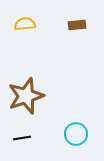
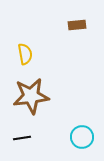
yellow semicircle: moved 30 px down; rotated 85 degrees clockwise
brown star: moved 5 px right; rotated 12 degrees clockwise
cyan circle: moved 6 px right, 3 px down
